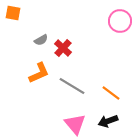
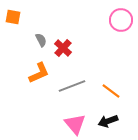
orange square: moved 4 px down
pink circle: moved 1 px right, 1 px up
gray semicircle: rotated 88 degrees counterclockwise
gray line: rotated 52 degrees counterclockwise
orange line: moved 2 px up
